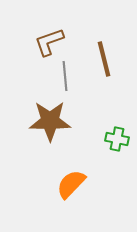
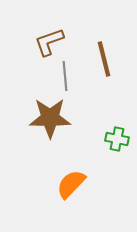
brown star: moved 3 px up
